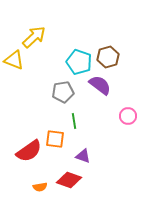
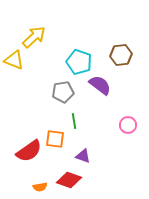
brown hexagon: moved 13 px right, 2 px up; rotated 10 degrees clockwise
pink circle: moved 9 px down
